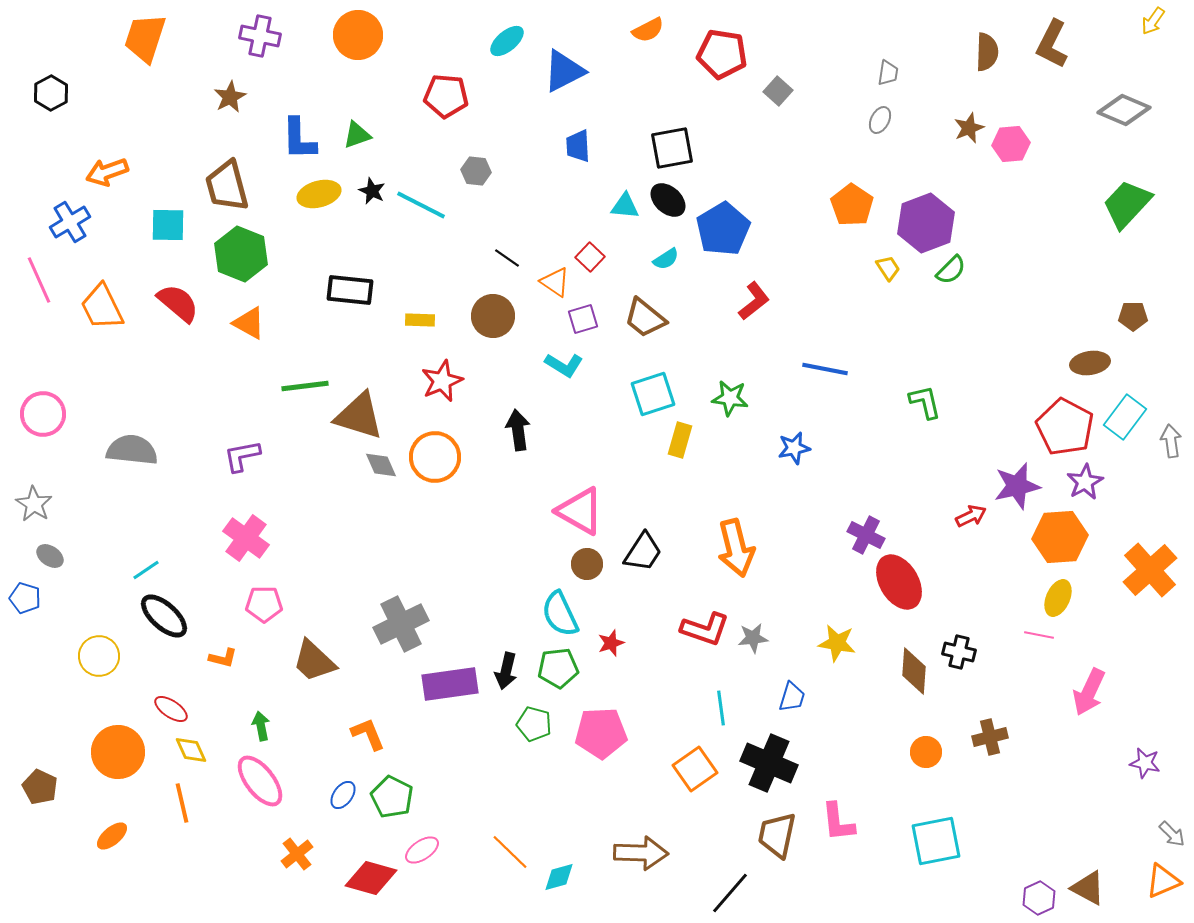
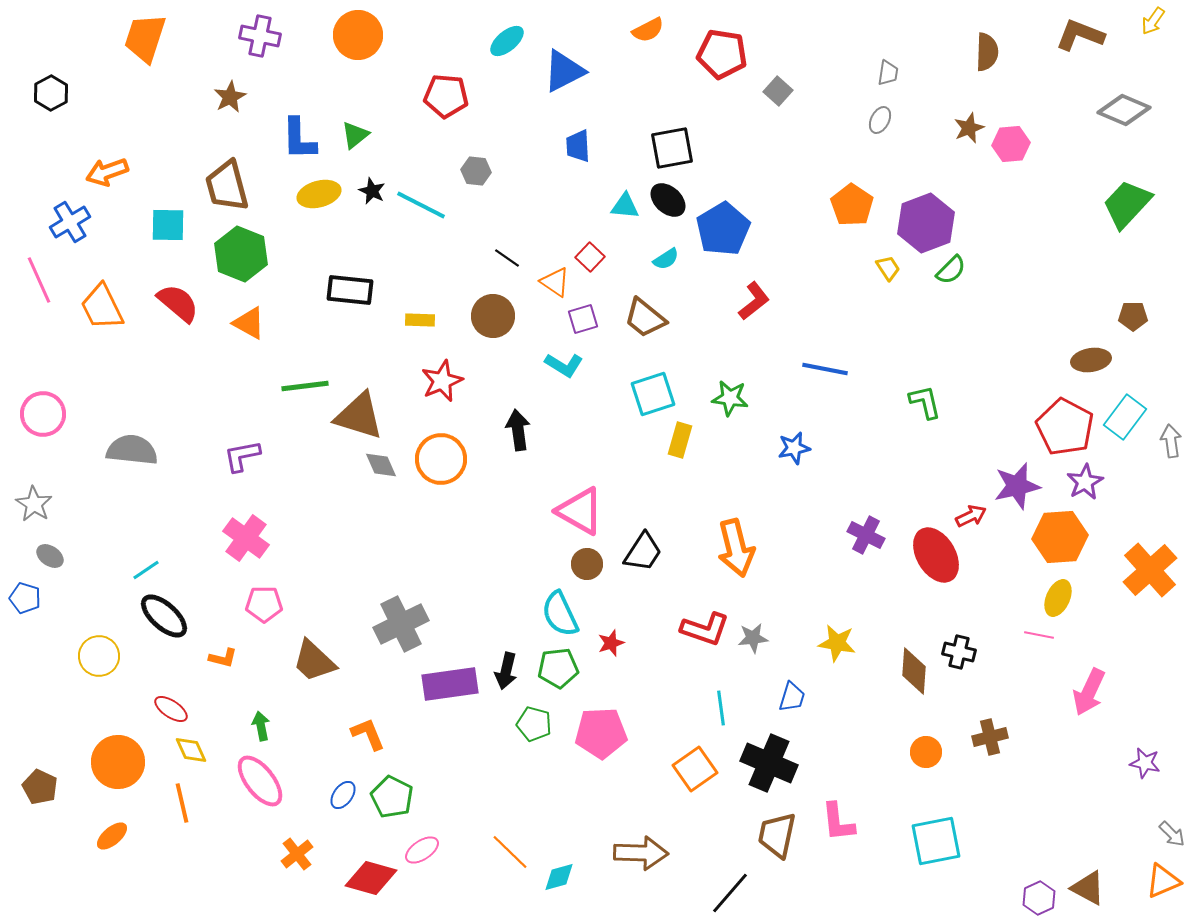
brown L-shape at (1052, 44): moved 28 px right, 9 px up; rotated 84 degrees clockwise
green triangle at (357, 135): moved 2 px left; rotated 20 degrees counterclockwise
brown ellipse at (1090, 363): moved 1 px right, 3 px up
orange circle at (435, 457): moved 6 px right, 2 px down
red ellipse at (899, 582): moved 37 px right, 27 px up
orange circle at (118, 752): moved 10 px down
